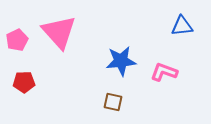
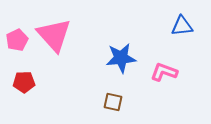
pink triangle: moved 5 px left, 3 px down
blue star: moved 3 px up
